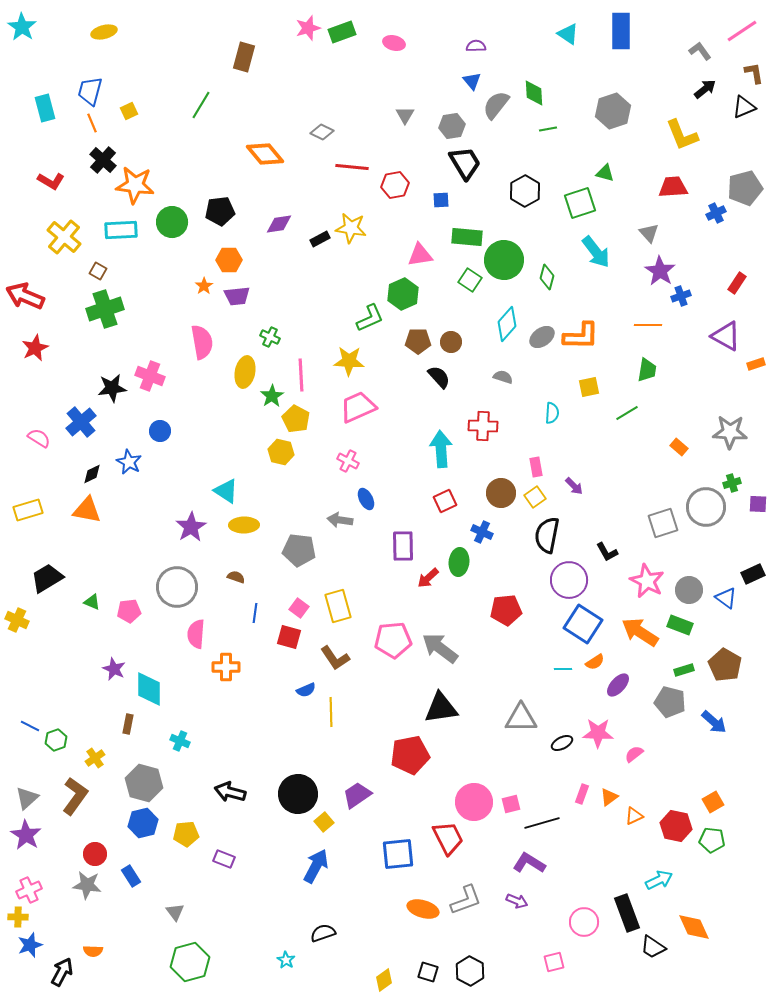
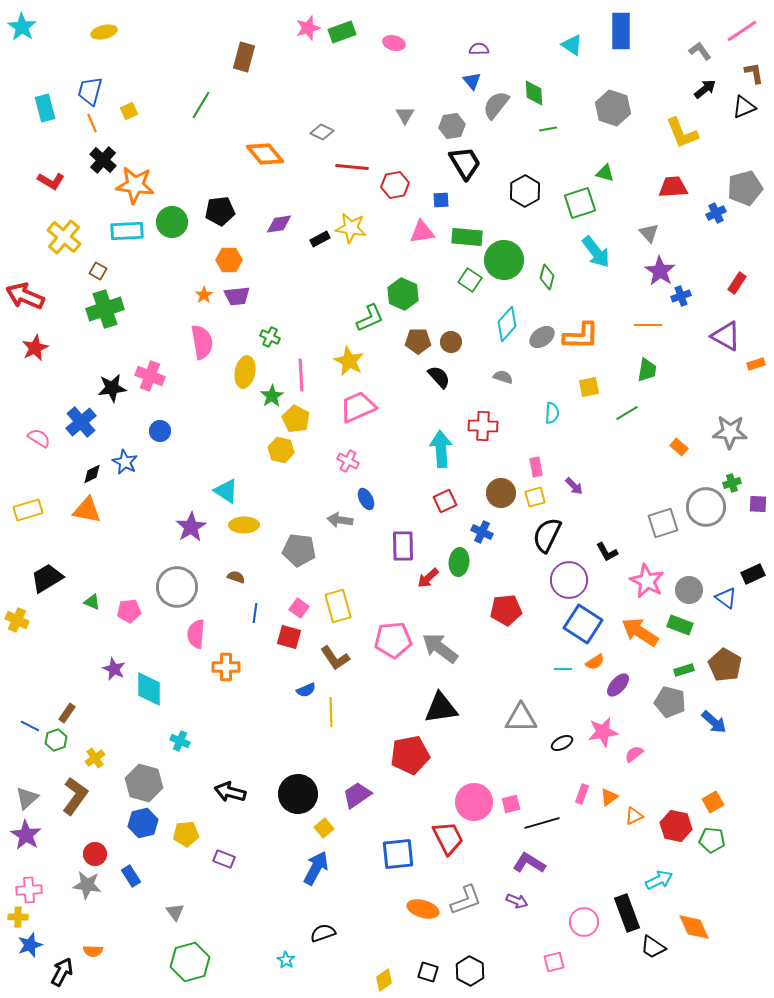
cyan triangle at (568, 34): moved 4 px right, 11 px down
purple semicircle at (476, 46): moved 3 px right, 3 px down
gray hexagon at (613, 111): moved 3 px up; rotated 24 degrees counterclockwise
yellow L-shape at (682, 135): moved 2 px up
cyan rectangle at (121, 230): moved 6 px right, 1 px down
pink triangle at (420, 255): moved 2 px right, 23 px up
orange star at (204, 286): moved 9 px down
green hexagon at (403, 294): rotated 12 degrees counterclockwise
yellow star at (349, 361): rotated 24 degrees clockwise
yellow hexagon at (281, 452): moved 2 px up
blue star at (129, 462): moved 4 px left
yellow square at (535, 497): rotated 20 degrees clockwise
black semicircle at (547, 535): rotated 15 degrees clockwise
brown rectangle at (128, 724): moved 61 px left, 11 px up; rotated 24 degrees clockwise
pink star at (598, 733): moved 5 px right, 1 px up; rotated 12 degrees counterclockwise
yellow square at (324, 822): moved 6 px down
blue arrow at (316, 866): moved 2 px down
pink cross at (29, 890): rotated 20 degrees clockwise
